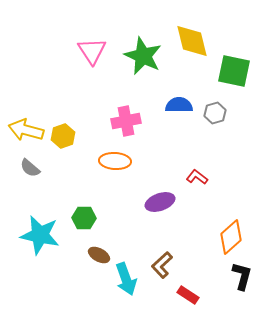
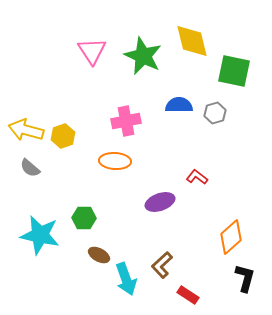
black L-shape: moved 3 px right, 2 px down
